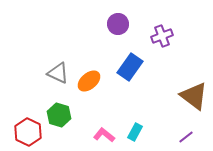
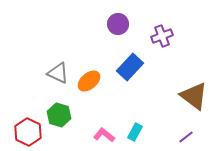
blue rectangle: rotated 8 degrees clockwise
